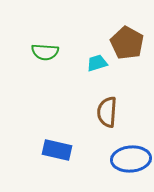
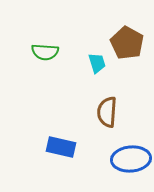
cyan trapezoid: rotated 90 degrees clockwise
blue rectangle: moved 4 px right, 3 px up
